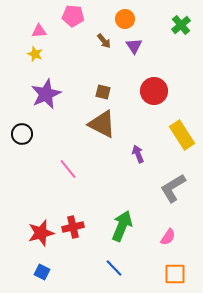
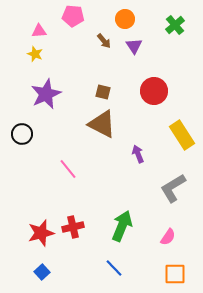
green cross: moved 6 px left
blue square: rotated 21 degrees clockwise
